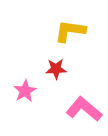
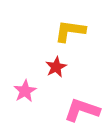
red star: moved 2 px up; rotated 25 degrees counterclockwise
pink L-shape: moved 2 px left, 1 px down; rotated 21 degrees counterclockwise
